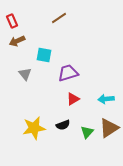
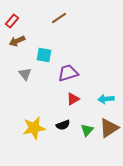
red rectangle: rotated 64 degrees clockwise
green triangle: moved 2 px up
